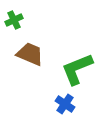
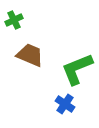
brown trapezoid: moved 1 px down
